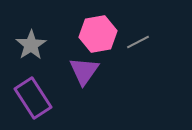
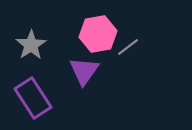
gray line: moved 10 px left, 5 px down; rotated 10 degrees counterclockwise
